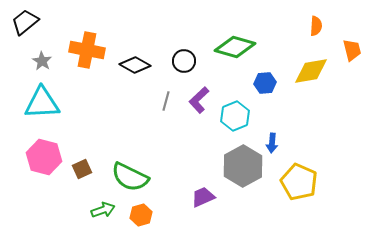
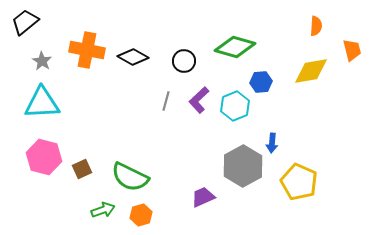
black diamond: moved 2 px left, 8 px up
blue hexagon: moved 4 px left, 1 px up
cyan hexagon: moved 10 px up
